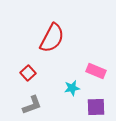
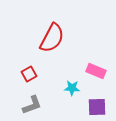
red square: moved 1 px right, 1 px down; rotated 14 degrees clockwise
cyan star: rotated 14 degrees clockwise
purple square: moved 1 px right
